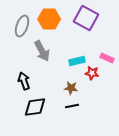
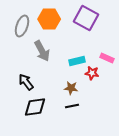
black arrow: moved 2 px right, 1 px down; rotated 18 degrees counterclockwise
